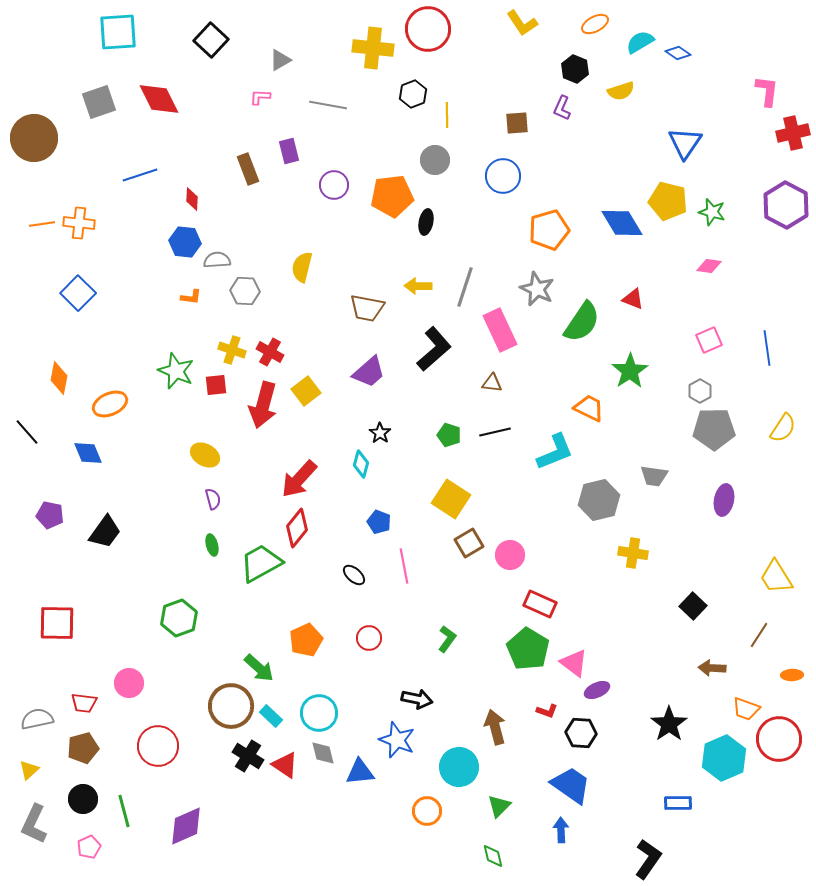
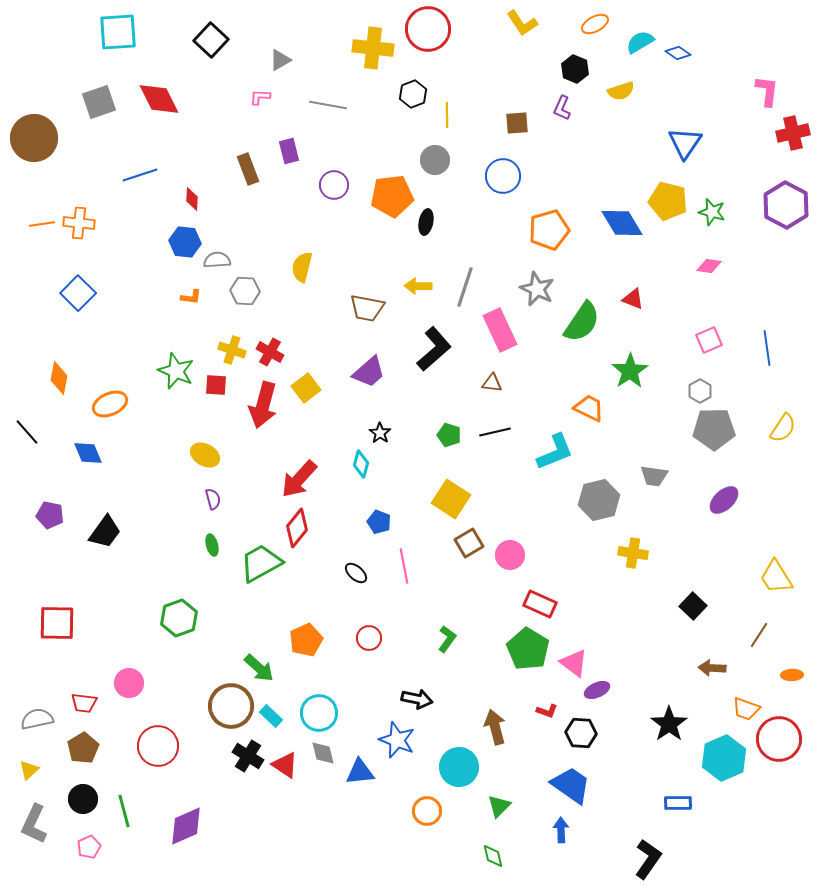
red square at (216, 385): rotated 10 degrees clockwise
yellow square at (306, 391): moved 3 px up
purple ellipse at (724, 500): rotated 36 degrees clockwise
black ellipse at (354, 575): moved 2 px right, 2 px up
brown pentagon at (83, 748): rotated 16 degrees counterclockwise
